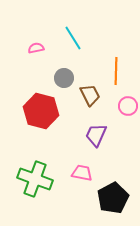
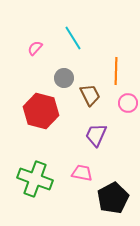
pink semicircle: moved 1 px left; rotated 35 degrees counterclockwise
pink circle: moved 3 px up
